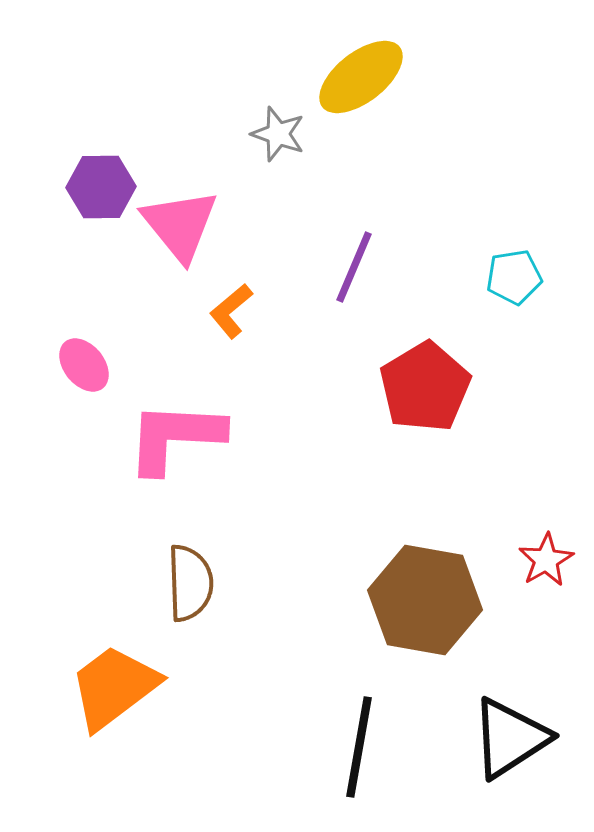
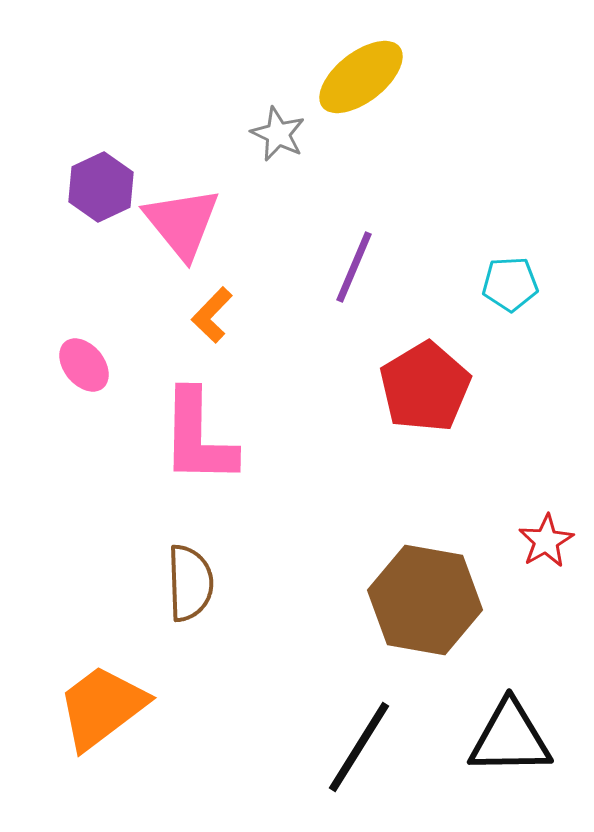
gray star: rotated 6 degrees clockwise
purple hexagon: rotated 24 degrees counterclockwise
pink triangle: moved 2 px right, 2 px up
cyan pentagon: moved 4 px left, 7 px down; rotated 6 degrees clockwise
orange L-shape: moved 19 px left, 4 px down; rotated 6 degrees counterclockwise
pink L-shape: moved 23 px right; rotated 92 degrees counterclockwise
red star: moved 19 px up
orange trapezoid: moved 12 px left, 20 px down
black triangle: rotated 32 degrees clockwise
black line: rotated 22 degrees clockwise
